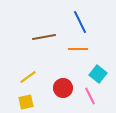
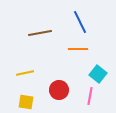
brown line: moved 4 px left, 4 px up
yellow line: moved 3 px left, 4 px up; rotated 24 degrees clockwise
red circle: moved 4 px left, 2 px down
pink line: rotated 36 degrees clockwise
yellow square: rotated 21 degrees clockwise
